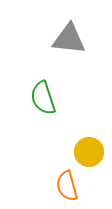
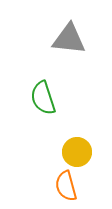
yellow circle: moved 12 px left
orange semicircle: moved 1 px left
